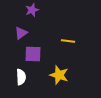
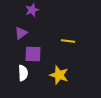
white semicircle: moved 2 px right, 4 px up
